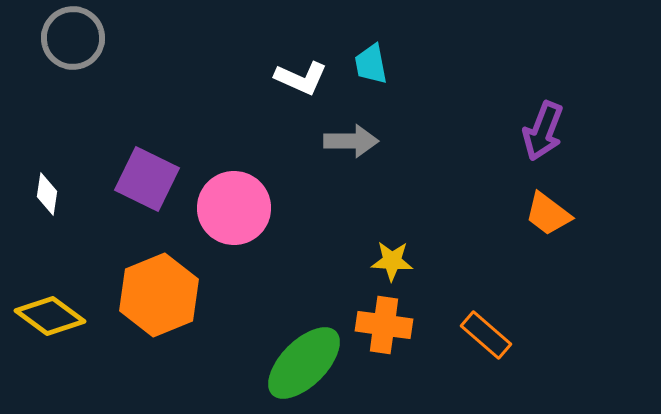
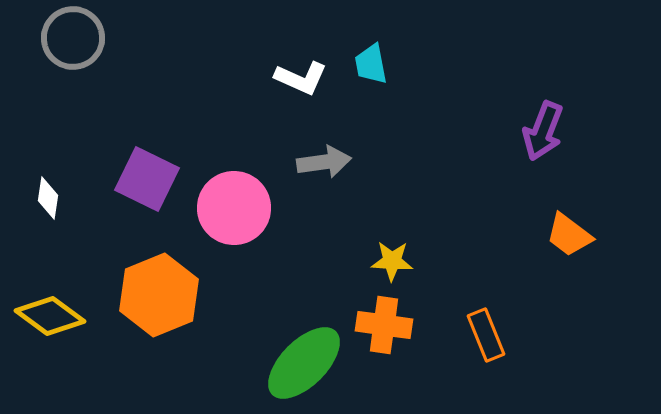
gray arrow: moved 27 px left, 21 px down; rotated 8 degrees counterclockwise
white diamond: moved 1 px right, 4 px down
orange trapezoid: moved 21 px right, 21 px down
orange rectangle: rotated 27 degrees clockwise
